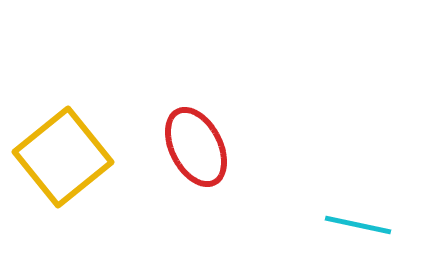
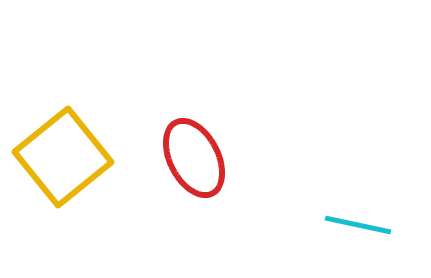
red ellipse: moved 2 px left, 11 px down
